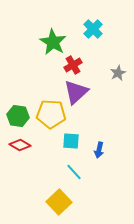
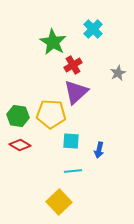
cyan line: moved 1 px left, 1 px up; rotated 54 degrees counterclockwise
